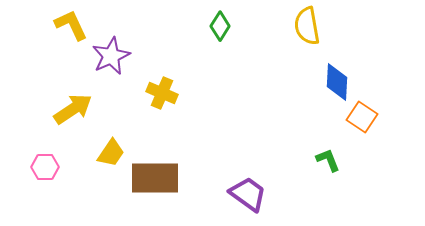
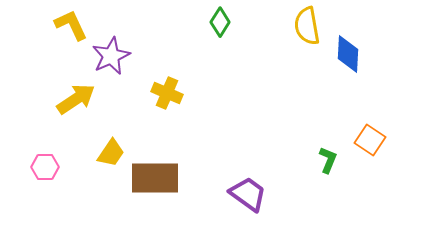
green diamond: moved 4 px up
blue diamond: moved 11 px right, 28 px up
yellow cross: moved 5 px right
yellow arrow: moved 3 px right, 10 px up
orange square: moved 8 px right, 23 px down
green L-shape: rotated 44 degrees clockwise
